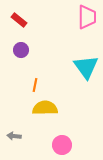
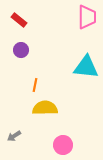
cyan triangle: rotated 48 degrees counterclockwise
gray arrow: rotated 40 degrees counterclockwise
pink circle: moved 1 px right
